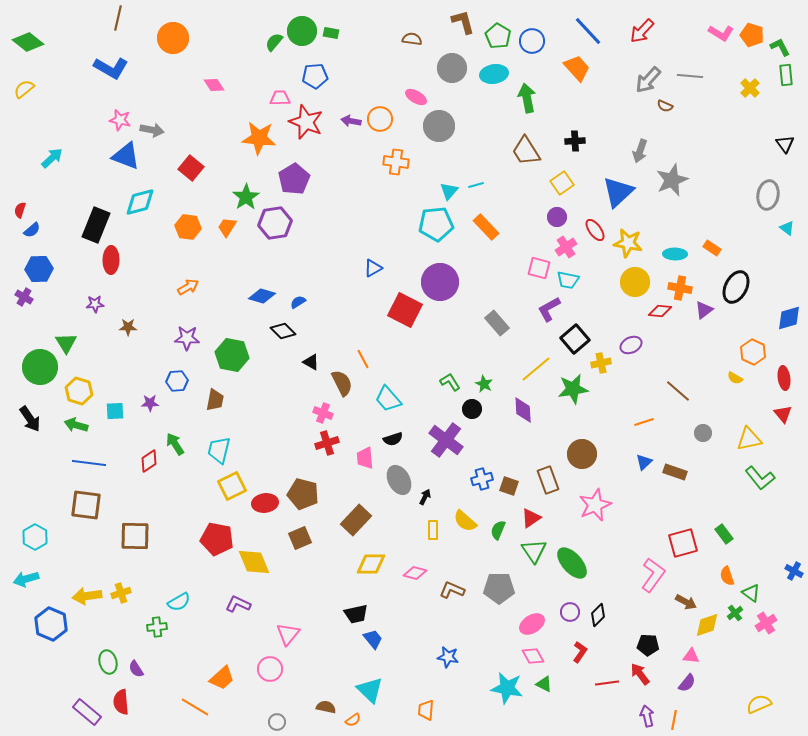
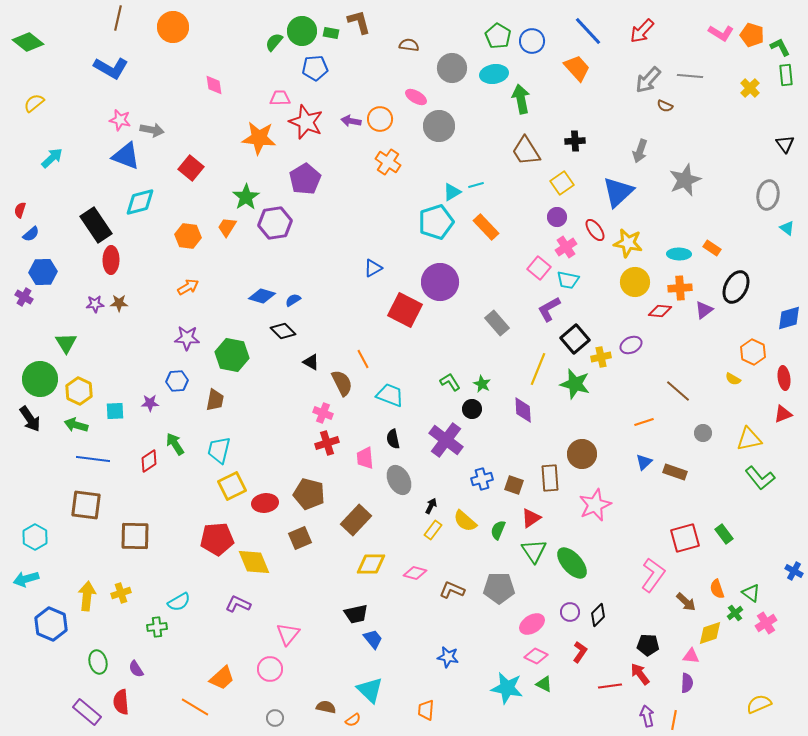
brown L-shape at (463, 22): moved 104 px left
orange circle at (173, 38): moved 11 px up
brown semicircle at (412, 39): moved 3 px left, 6 px down
blue pentagon at (315, 76): moved 8 px up
pink diamond at (214, 85): rotated 25 degrees clockwise
yellow semicircle at (24, 89): moved 10 px right, 14 px down
green arrow at (527, 98): moved 6 px left, 1 px down
orange cross at (396, 162): moved 8 px left; rotated 25 degrees clockwise
purple pentagon at (294, 179): moved 11 px right
gray star at (672, 180): moved 13 px right
cyan triangle at (449, 191): moved 3 px right, 1 px down; rotated 18 degrees clockwise
cyan pentagon at (436, 224): moved 2 px up; rotated 12 degrees counterclockwise
black rectangle at (96, 225): rotated 56 degrees counterclockwise
orange hexagon at (188, 227): moved 9 px down
blue semicircle at (32, 230): moved 1 px left, 4 px down
cyan ellipse at (675, 254): moved 4 px right
pink square at (539, 268): rotated 25 degrees clockwise
blue hexagon at (39, 269): moved 4 px right, 3 px down
orange cross at (680, 288): rotated 15 degrees counterclockwise
blue semicircle at (298, 302): moved 5 px left, 2 px up
brown star at (128, 327): moved 9 px left, 24 px up
yellow cross at (601, 363): moved 6 px up
green circle at (40, 367): moved 12 px down
yellow line at (536, 369): moved 2 px right; rotated 28 degrees counterclockwise
yellow semicircle at (735, 378): moved 2 px left, 1 px down
green star at (484, 384): moved 2 px left
green star at (573, 389): moved 2 px right, 5 px up; rotated 24 degrees clockwise
yellow hexagon at (79, 391): rotated 8 degrees clockwise
cyan trapezoid at (388, 399): moved 2 px right, 4 px up; rotated 152 degrees clockwise
red triangle at (783, 414): rotated 48 degrees clockwise
black semicircle at (393, 439): rotated 96 degrees clockwise
blue line at (89, 463): moved 4 px right, 4 px up
brown rectangle at (548, 480): moved 2 px right, 2 px up; rotated 16 degrees clockwise
brown square at (509, 486): moved 5 px right, 1 px up
brown pentagon at (303, 494): moved 6 px right
black arrow at (425, 497): moved 6 px right, 9 px down
yellow rectangle at (433, 530): rotated 36 degrees clockwise
red pentagon at (217, 539): rotated 16 degrees counterclockwise
red square at (683, 543): moved 2 px right, 5 px up
orange semicircle at (727, 576): moved 10 px left, 13 px down
yellow arrow at (87, 596): rotated 104 degrees clockwise
brown arrow at (686, 602): rotated 15 degrees clockwise
yellow diamond at (707, 625): moved 3 px right, 8 px down
pink diamond at (533, 656): moved 3 px right; rotated 35 degrees counterclockwise
green ellipse at (108, 662): moved 10 px left
red line at (607, 683): moved 3 px right, 3 px down
purple semicircle at (687, 683): rotated 36 degrees counterclockwise
gray circle at (277, 722): moved 2 px left, 4 px up
